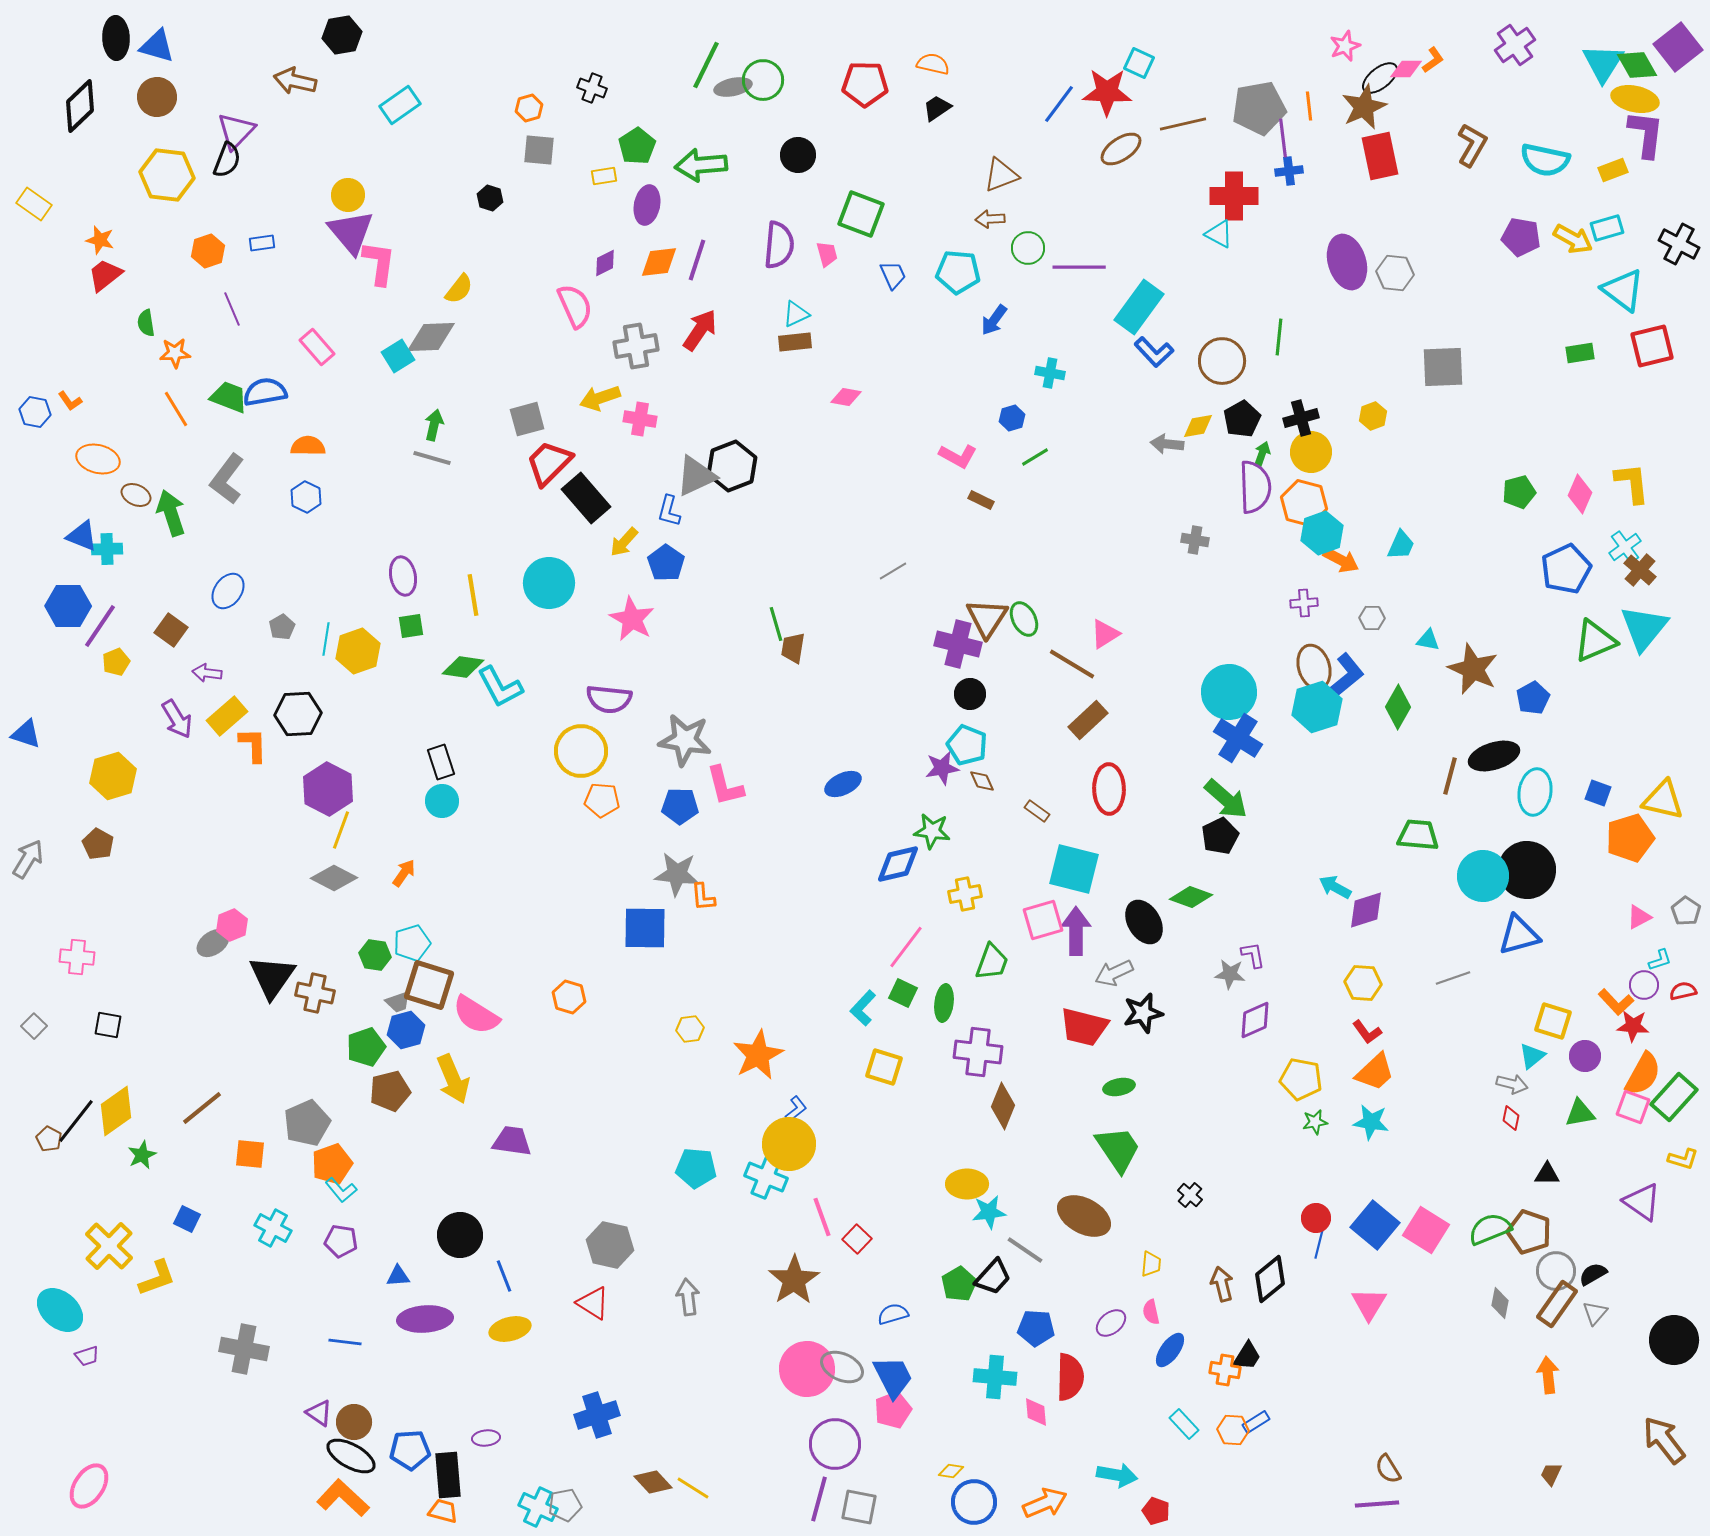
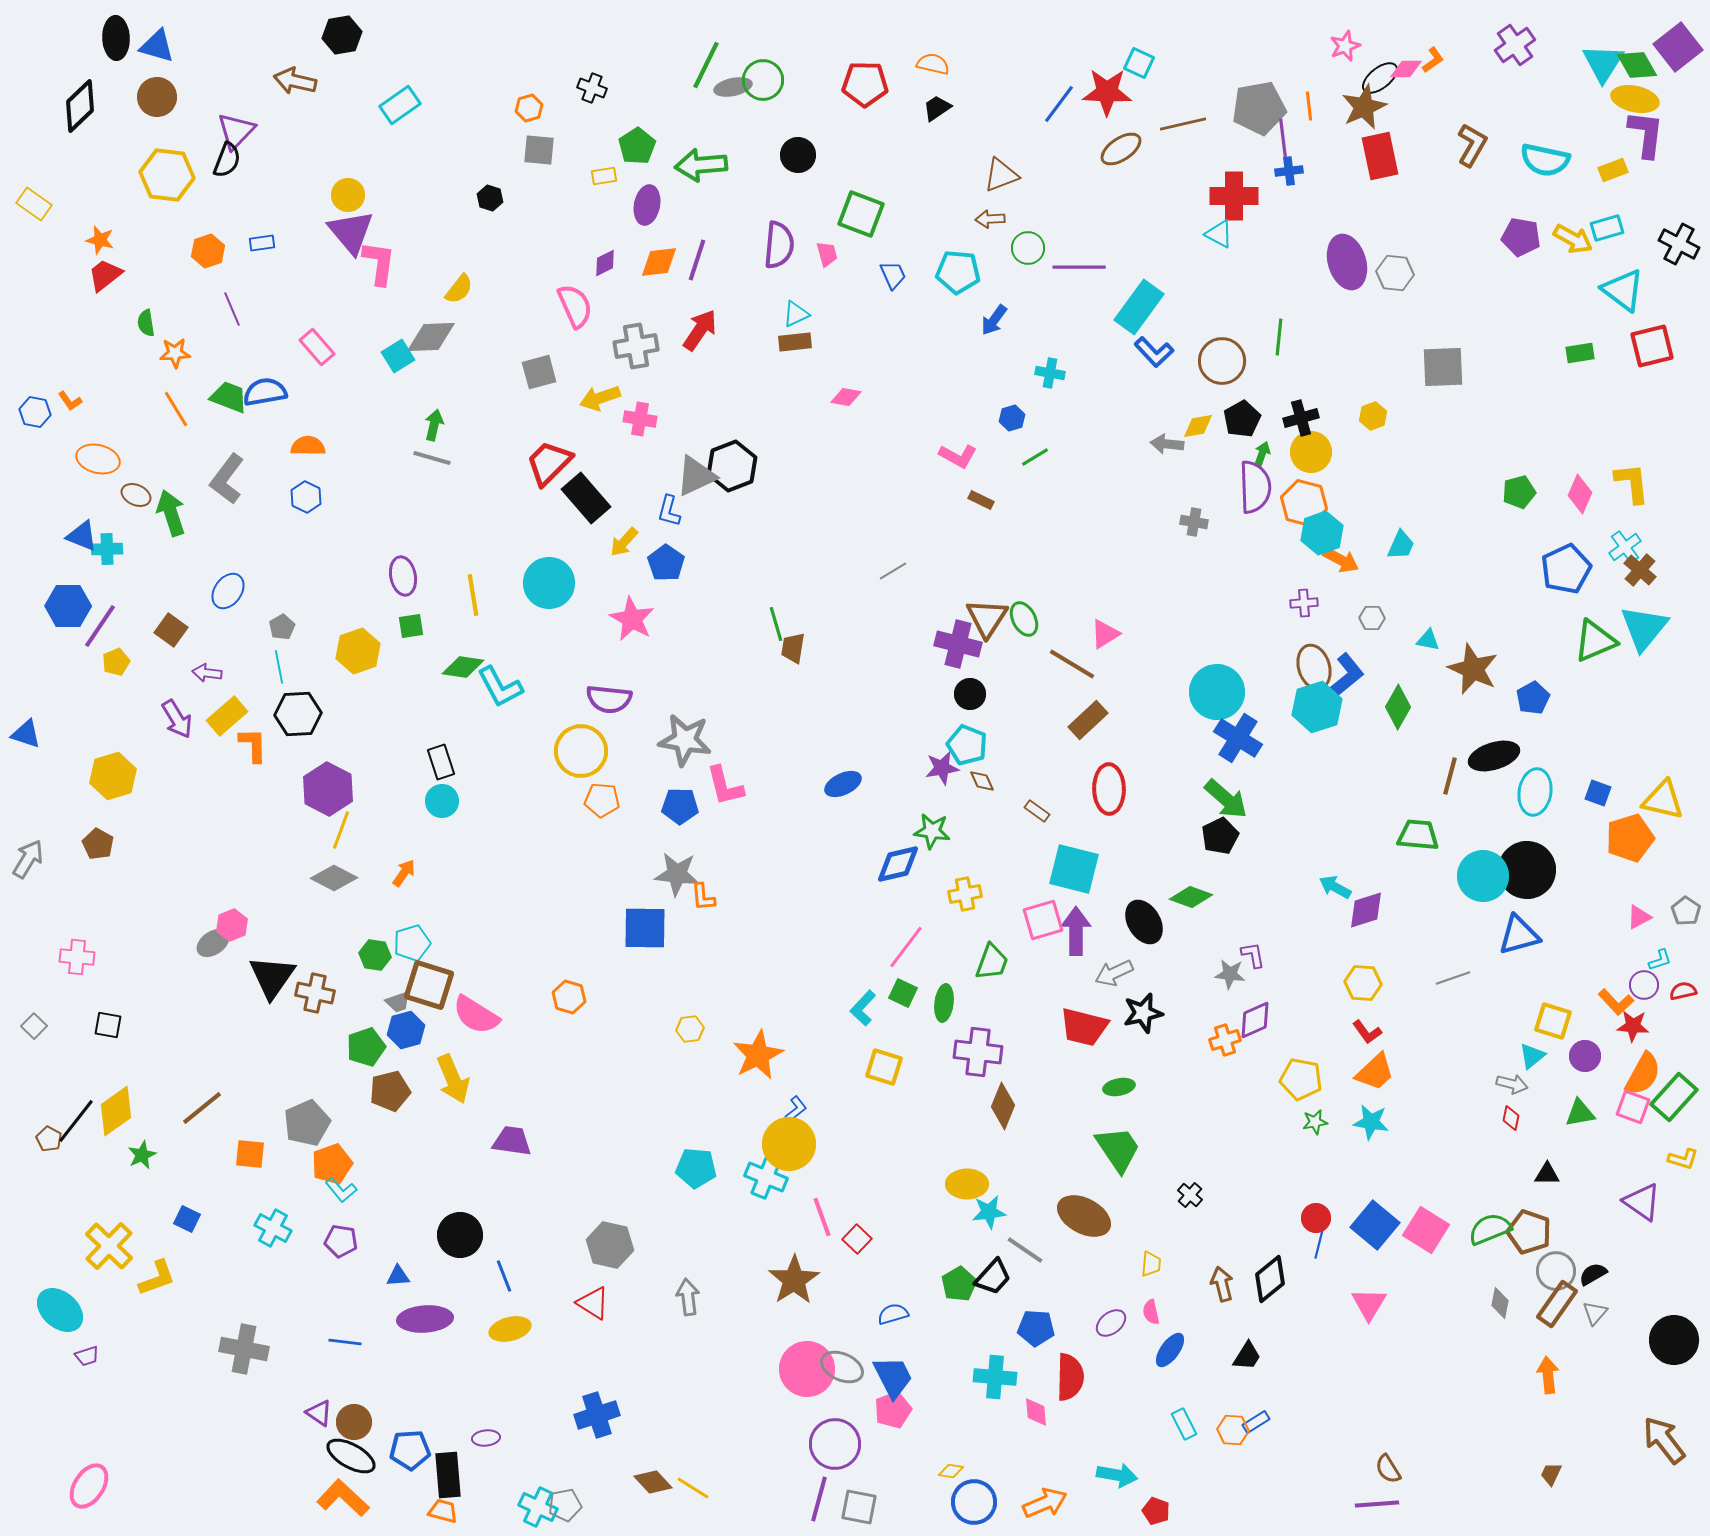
gray square at (527, 419): moved 12 px right, 47 px up
gray cross at (1195, 540): moved 1 px left, 18 px up
cyan line at (326, 639): moved 47 px left, 28 px down; rotated 20 degrees counterclockwise
cyan circle at (1229, 692): moved 12 px left
orange cross at (1225, 1370): moved 330 px up; rotated 28 degrees counterclockwise
cyan rectangle at (1184, 1424): rotated 16 degrees clockwise
